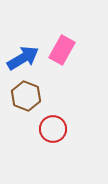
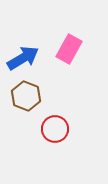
pink rectangle: moved 7 px right, 1 px up
red circle: moved 2 px right
